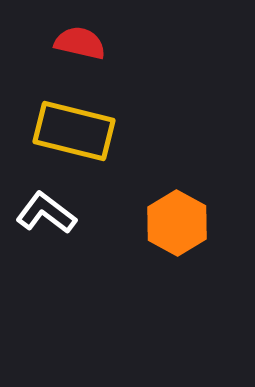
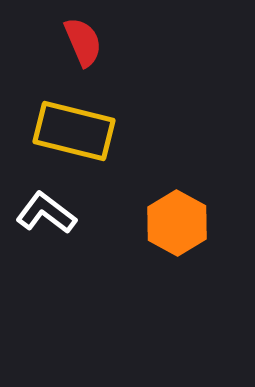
red semicircle: moved 3 px right, 1 px up; rotated 54 degrees clockwise
